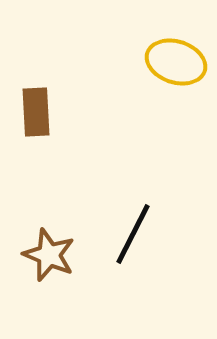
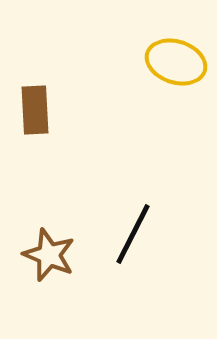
brown rectangle: moved 1 px left, 2 px up
